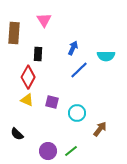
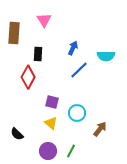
yellow triangle: moved 24 px right, 23 px down; rotated 16 degrees clockwise
green line: rotated 24 degrees counterclockwise
